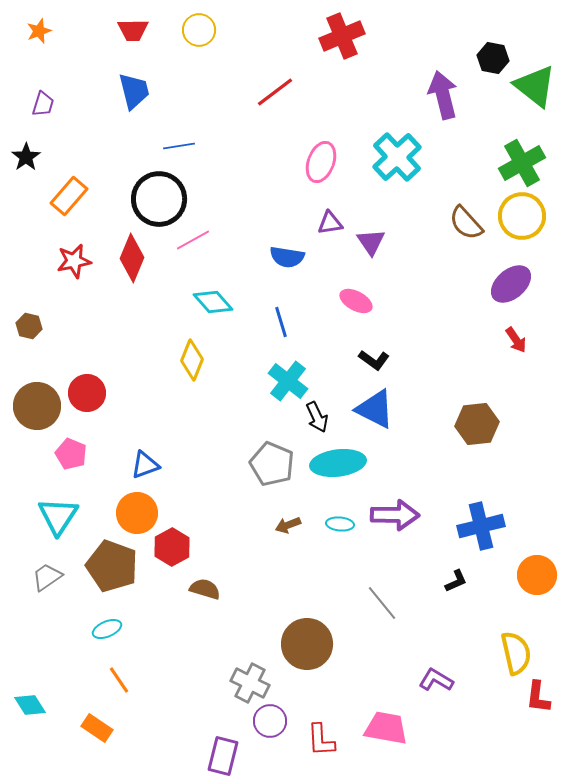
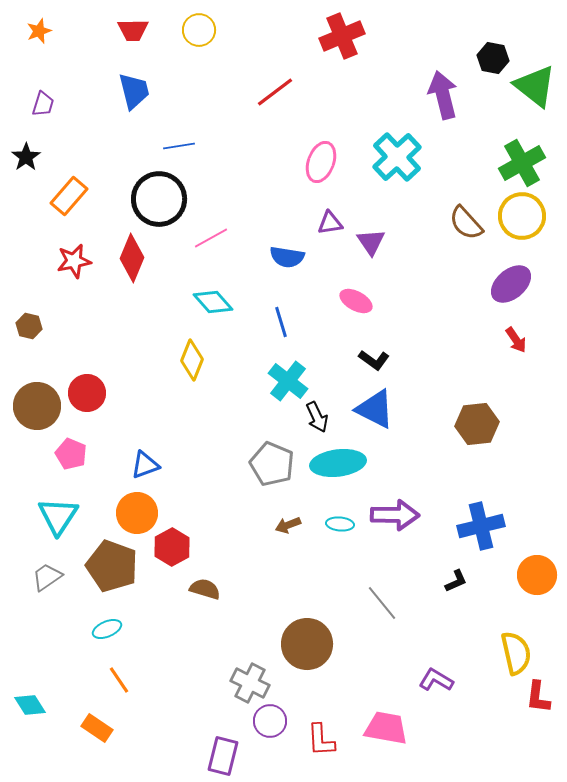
pink line at (193, 240): moved 18 px right, 2 px up
